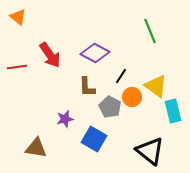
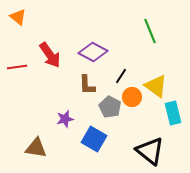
purple diamond: moved 2 px left, 1 px up
brown L-shape: moved 2 px up
cyan rectangle: moved 2 px down
